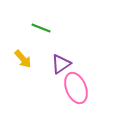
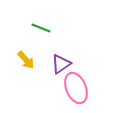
yellow arrow: moved 3 px right, 1 px down
